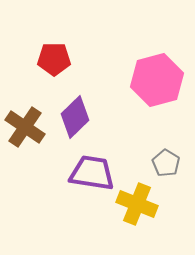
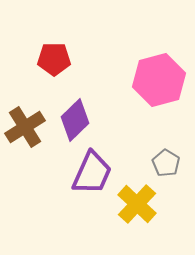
pink hexagon: moved 2 px right
purple diamond: moved 3 px down
brown cross: rotated 24 degrees clockwise
purple trapezoid: rotated 105 degrees clockwise
yellow cross: rotated 21 degrees clockwise
